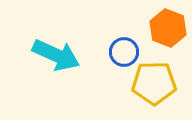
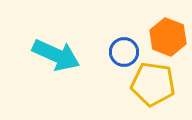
orange hexagon: moved 9 px down
yellow pentagon: moved 1 px left, 1 px down; rotated 9 degrees clockwise
